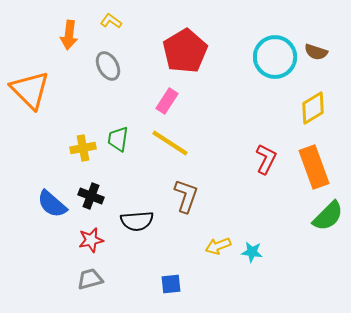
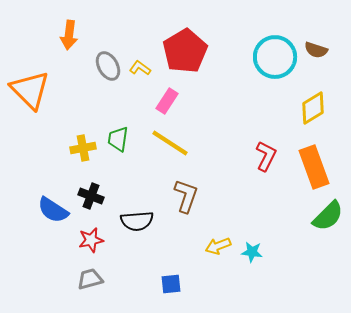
yellow L-shape: moved 29 px right, 47 px down
brown semicircle: moved 2 px up
red L-shape: moved 3 px up
blue semicircle: moved 1 px right, 6 px down; rotated 8 degrees counterclockwise
